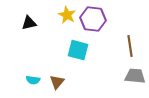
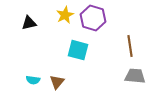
yellow star: moved 2 px left; rotated 18 degrees clockwise
purple hexagon: moved 1 px up; rotated 10 degrees clockwise
